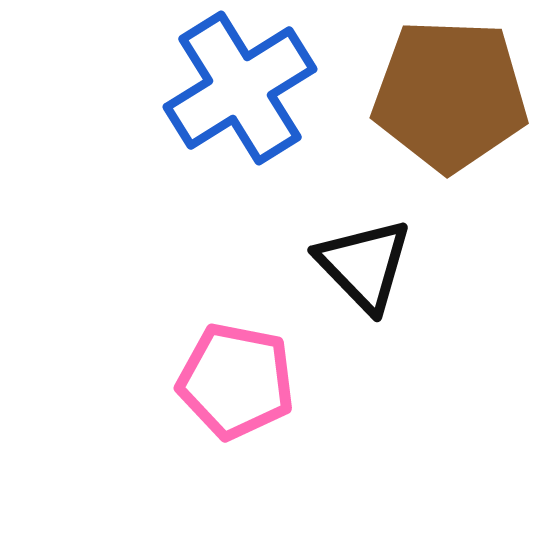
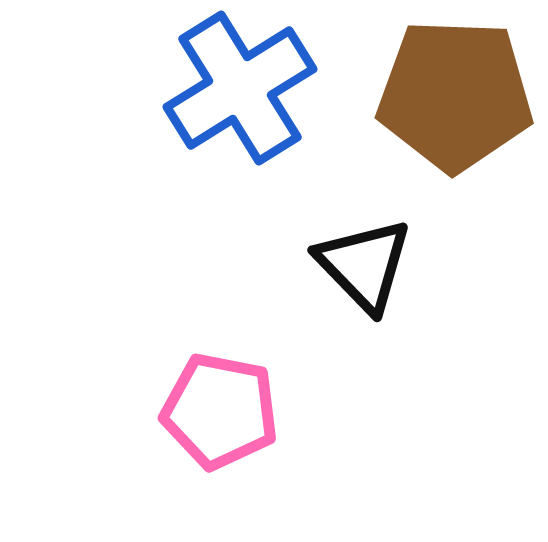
brown pentagon: moved 5 px right
pink pentagon: moved 16 px left, 30 px down
